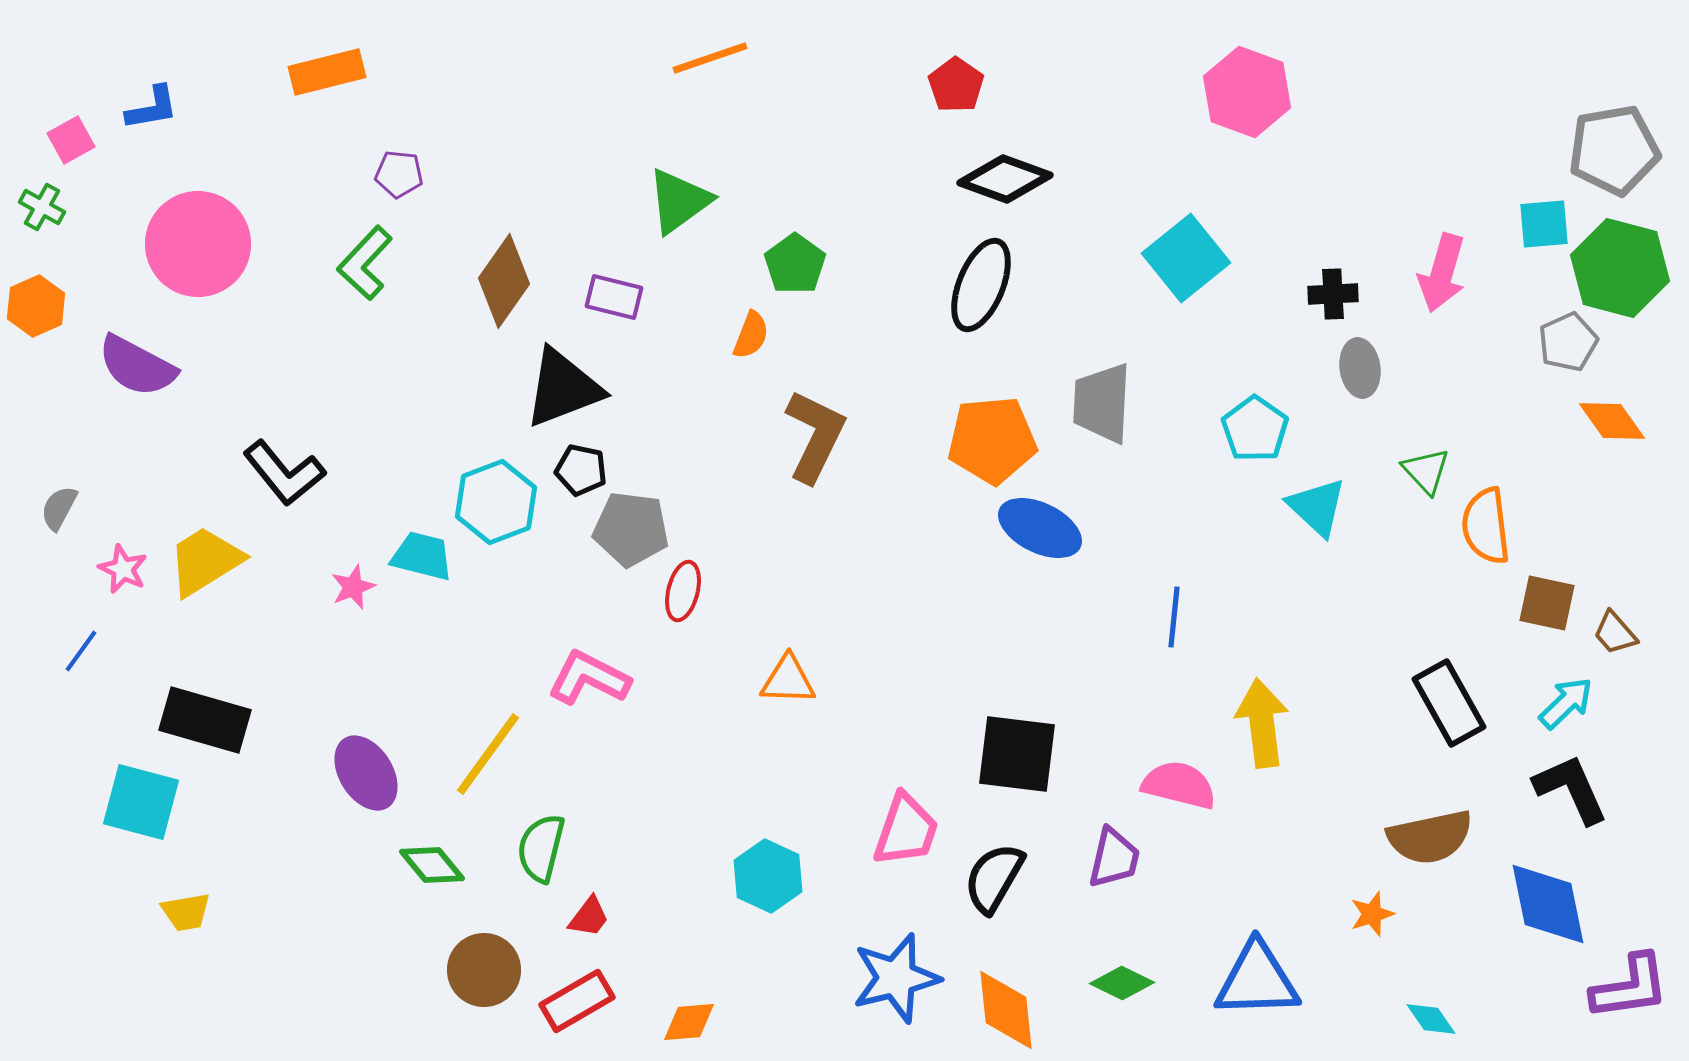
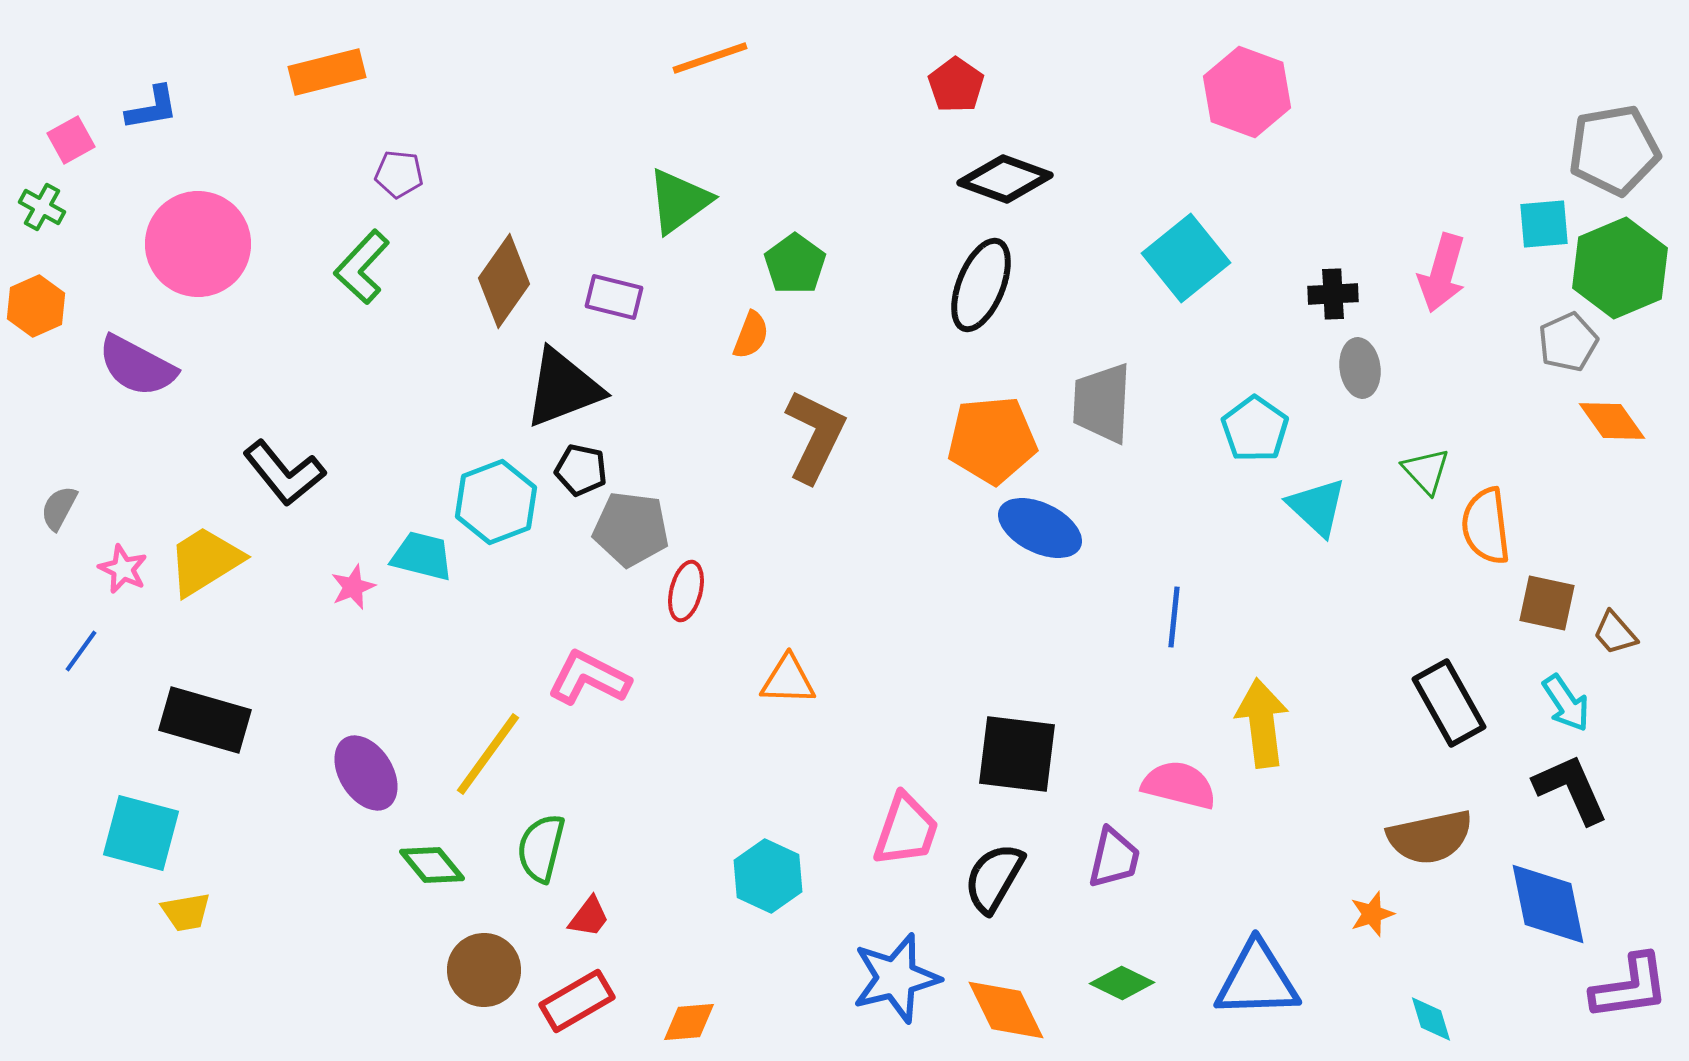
green L-shape at (365, 263): moved 3 px left, 4 px down
green hexagon at (1620, 268): rotated 22 degrees clockwise
red ellipse at (683, 591): moved 3 px right
cyan arrow at (1566, 703): rotated 100 degrees clockwise
cyan square at (141, 802): moved 31 px down
orange diamond at (1006, 1010): rotated 20 degrees counterclockwise
cyan diamond at (1431, 1019): rotated 18 degrees clockwise
